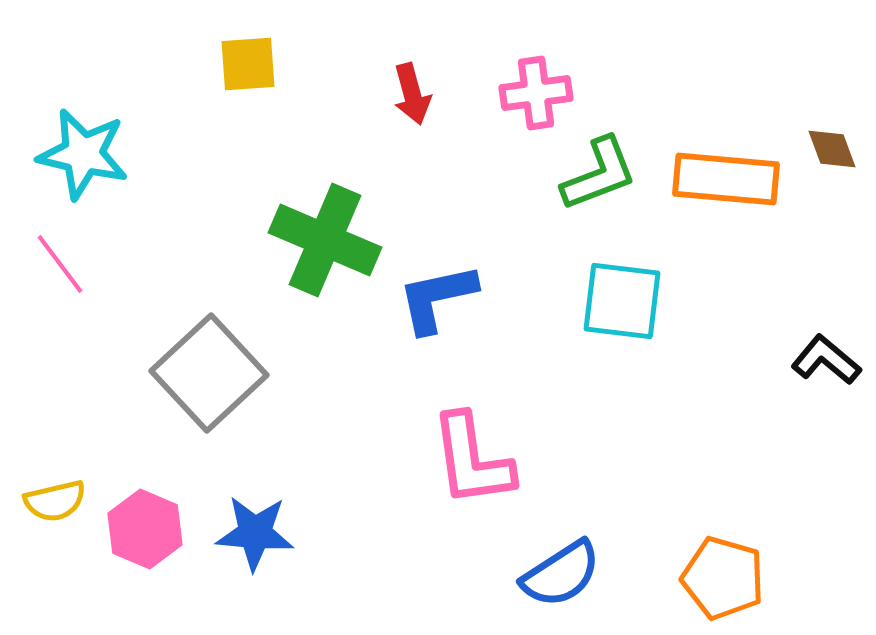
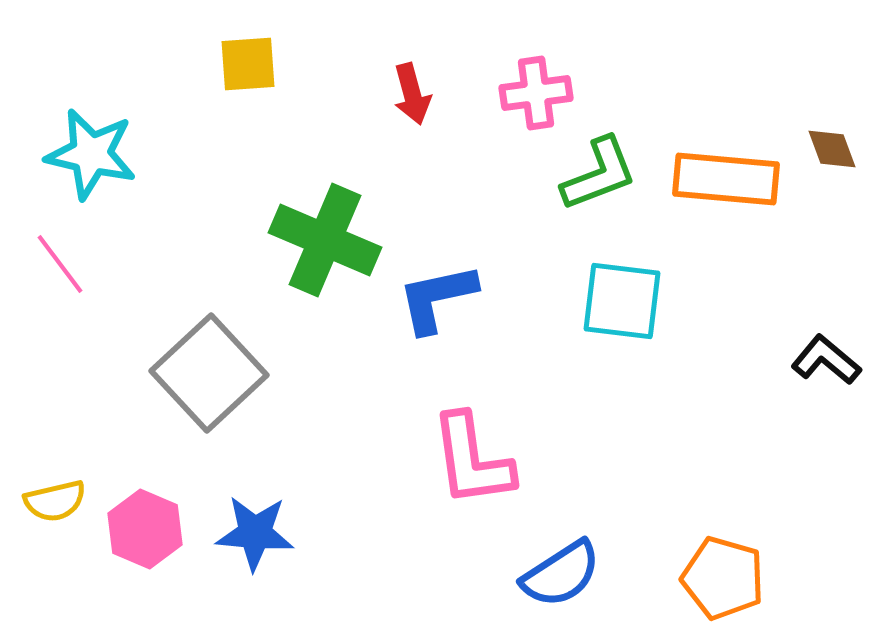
cyan star: moved 8 px right
